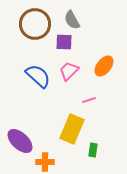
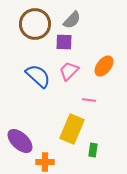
gray semicircle: rotated 108 degrees counterclockwise
pink line: rotated 24 degrees clockwise
